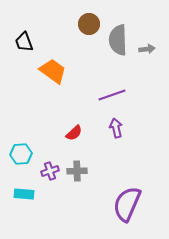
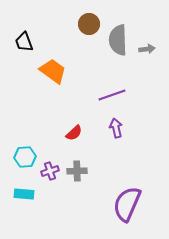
cyan hexagon: moved 4 px right, 3 px down
